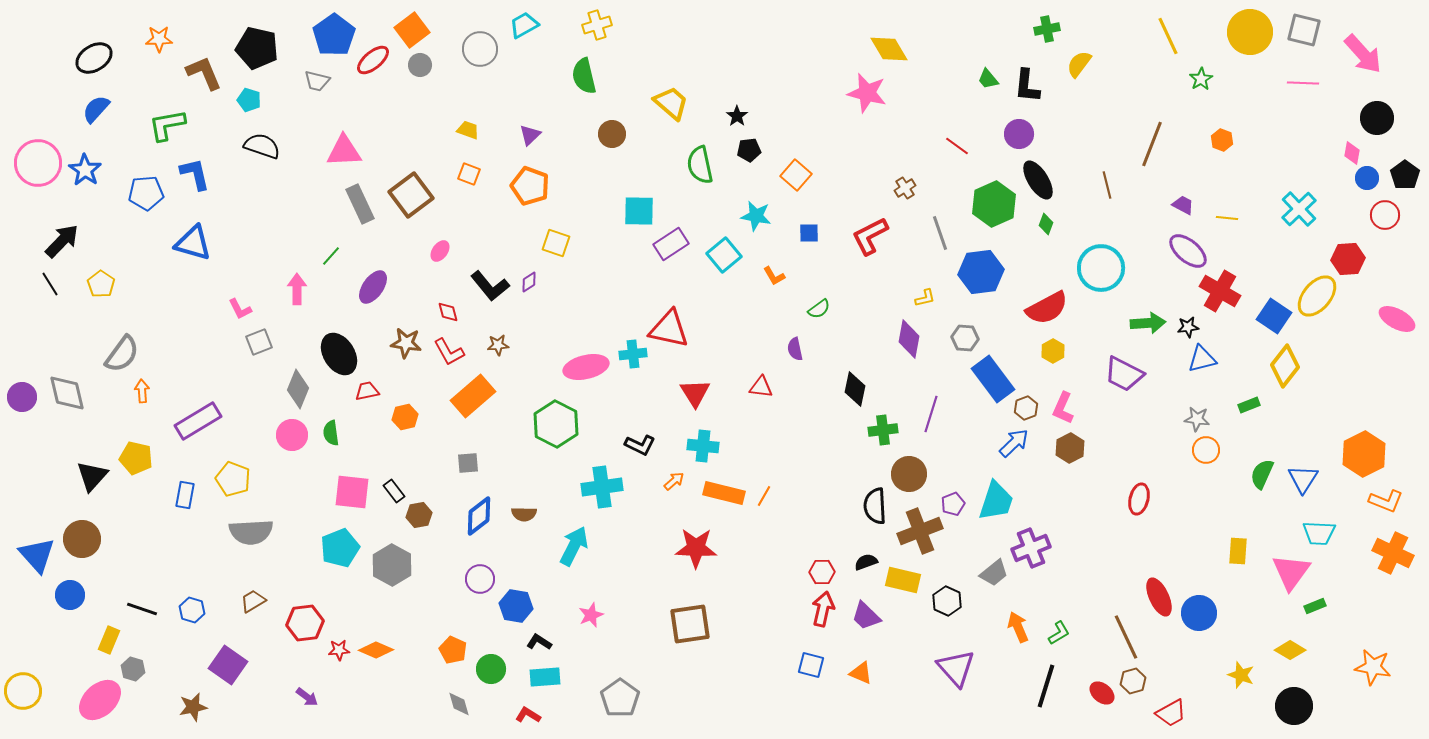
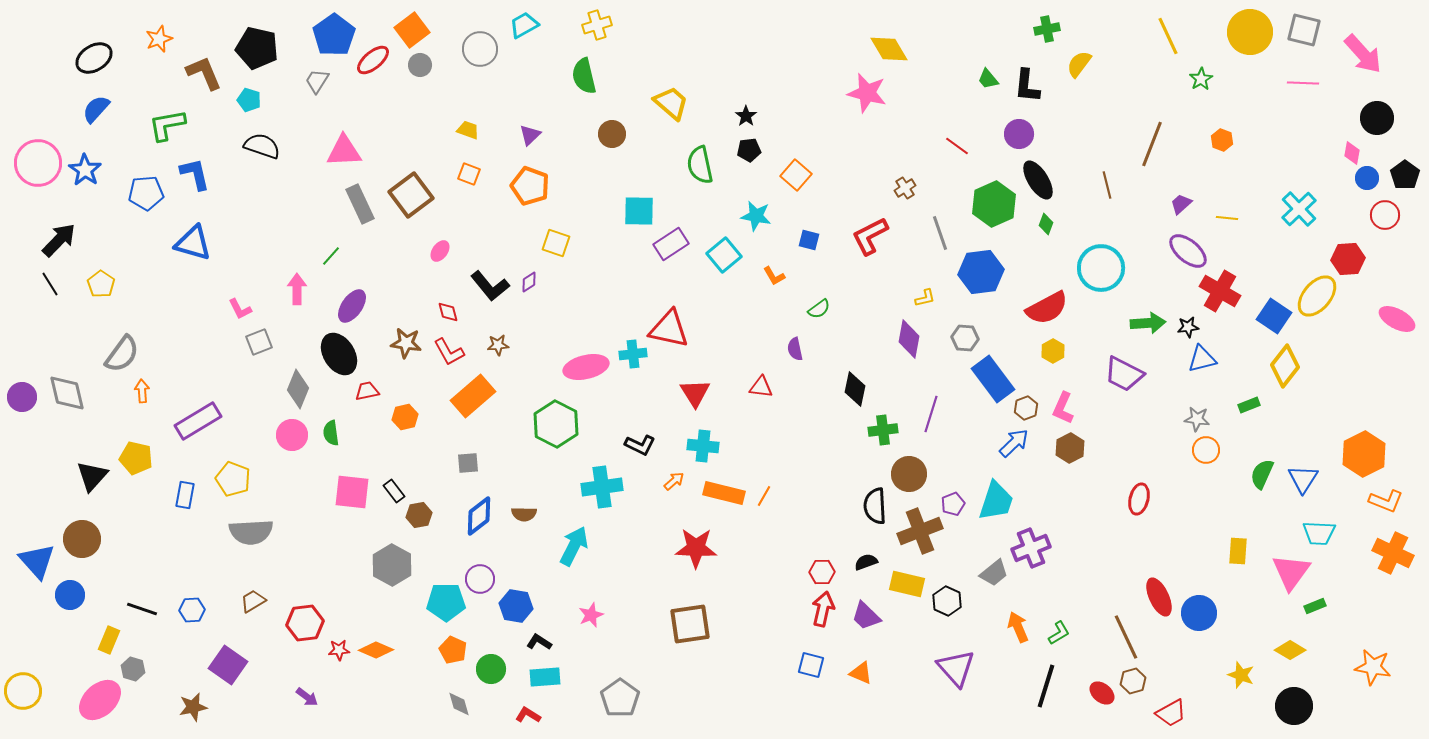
orange star at (159, 39): rotated 20 degrees counterclockwise
gray trapezoid at (317, 81): rotated 108 degrees clockwise
black star at (737, 116): moved 9 px right
purple trapezoid at (1183, 205): moved 2 px left, 1 px up; rotated 70 degrees counterclockwise
blue square at (809, 233): moved 7 px down; rotated 15 degrees clockwise
black arrow at (62, 241): moved 3 px left, 1 px up
purple ellipse at (373, 287): moved 21 px left, 19 px down
cyan pentagon at (340, 548): moved 106 px right, 54 px down; rotated 21 degrees clockwise
blue triangle at (37, 555): moved 6 px down
yellow rectangle at (903, 580): moved 4 px right, 4 px down
blue hexagon at (192, 610): rotated 20 degrees counterclockwise
